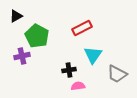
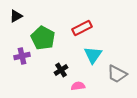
green pentagon: moved 6 px right, 2 px down
black cross: moved 8 px left; rotated 24 degrees counterclockwise
